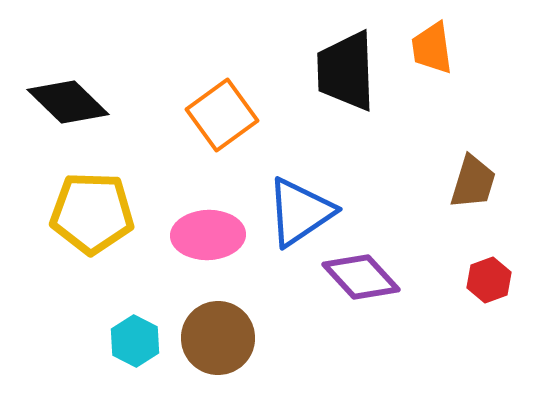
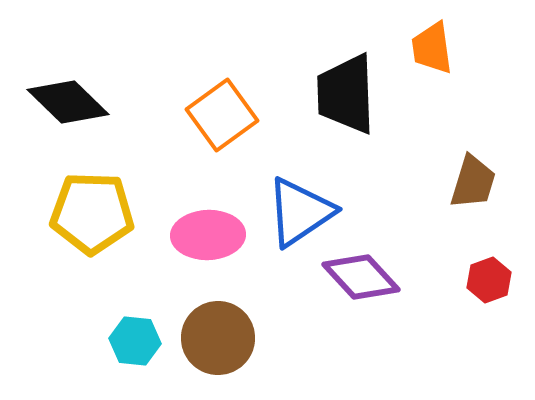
black trapezoid: moved 23 px down
cyan hexagon: rotated 21 degrees counterclockwise
